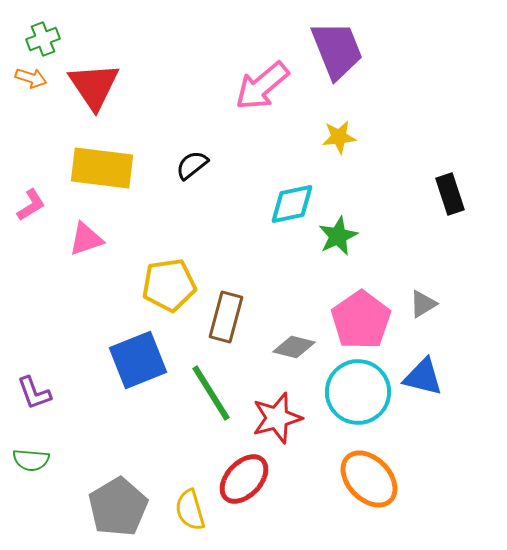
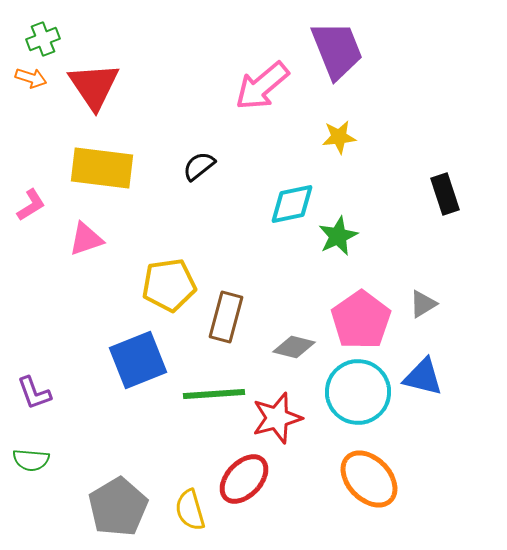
black semicircle: moved 7 px right, 1 px down
black rectangle: moved 5 px left
green line: moved 3 px right, 1 px down; rotated 62 degrees counterclockwise
